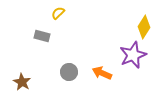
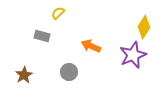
orange arrow: moved 11 px left, 27 px up
brown star: moved 2 px right, 7 px up; rotated 12 degrees clockwise
